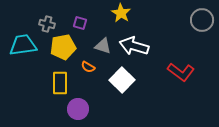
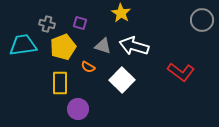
yellow pentagon: rotated 10 degrees counterclockwise
